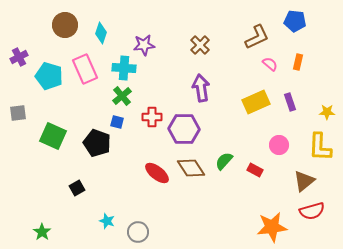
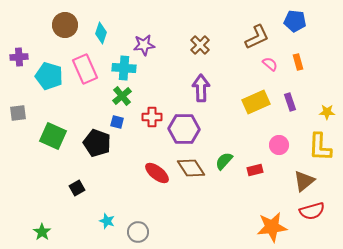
purple cross: rotated 24 degrees clockwise
orange rectangle: rotated 28 degrees counterclockwise
purple arrow: rotated 8 degrees clockwise
red rectangle: rotated 42 degrees counterclockwise
